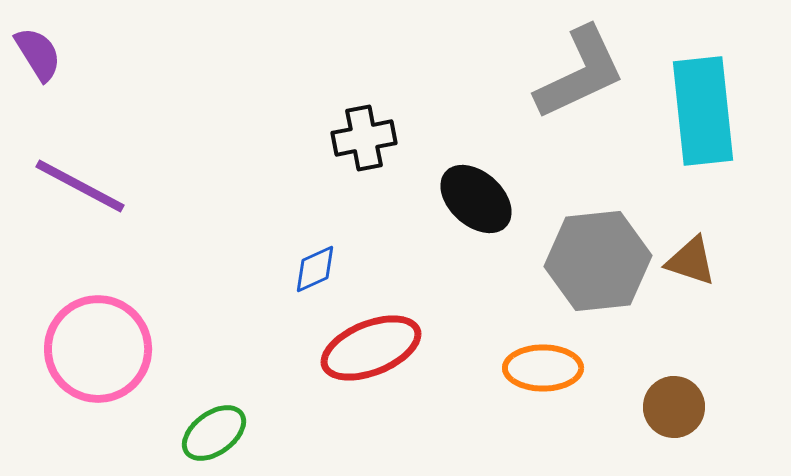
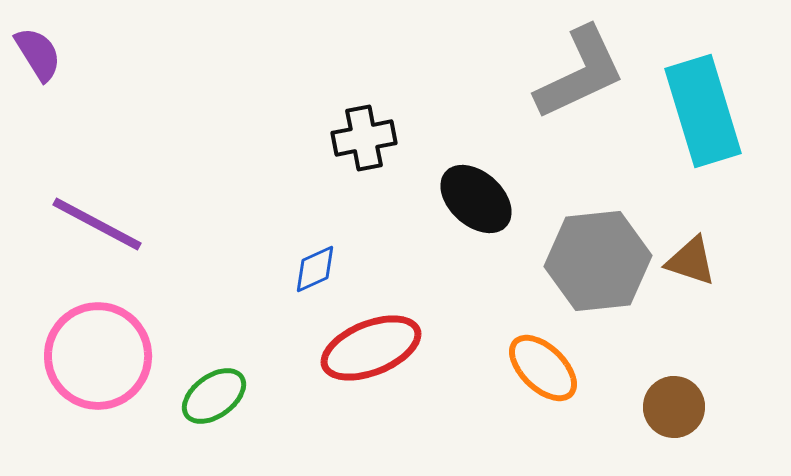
cyan rectangle: rotated 11 degrees counterclockwise
purple line: moved 17 px right, 38 px down
pink circle: moved 7 px down
orange ellipse: rotated 44 degrees clockwise
green ellipse: moved 37 px up
